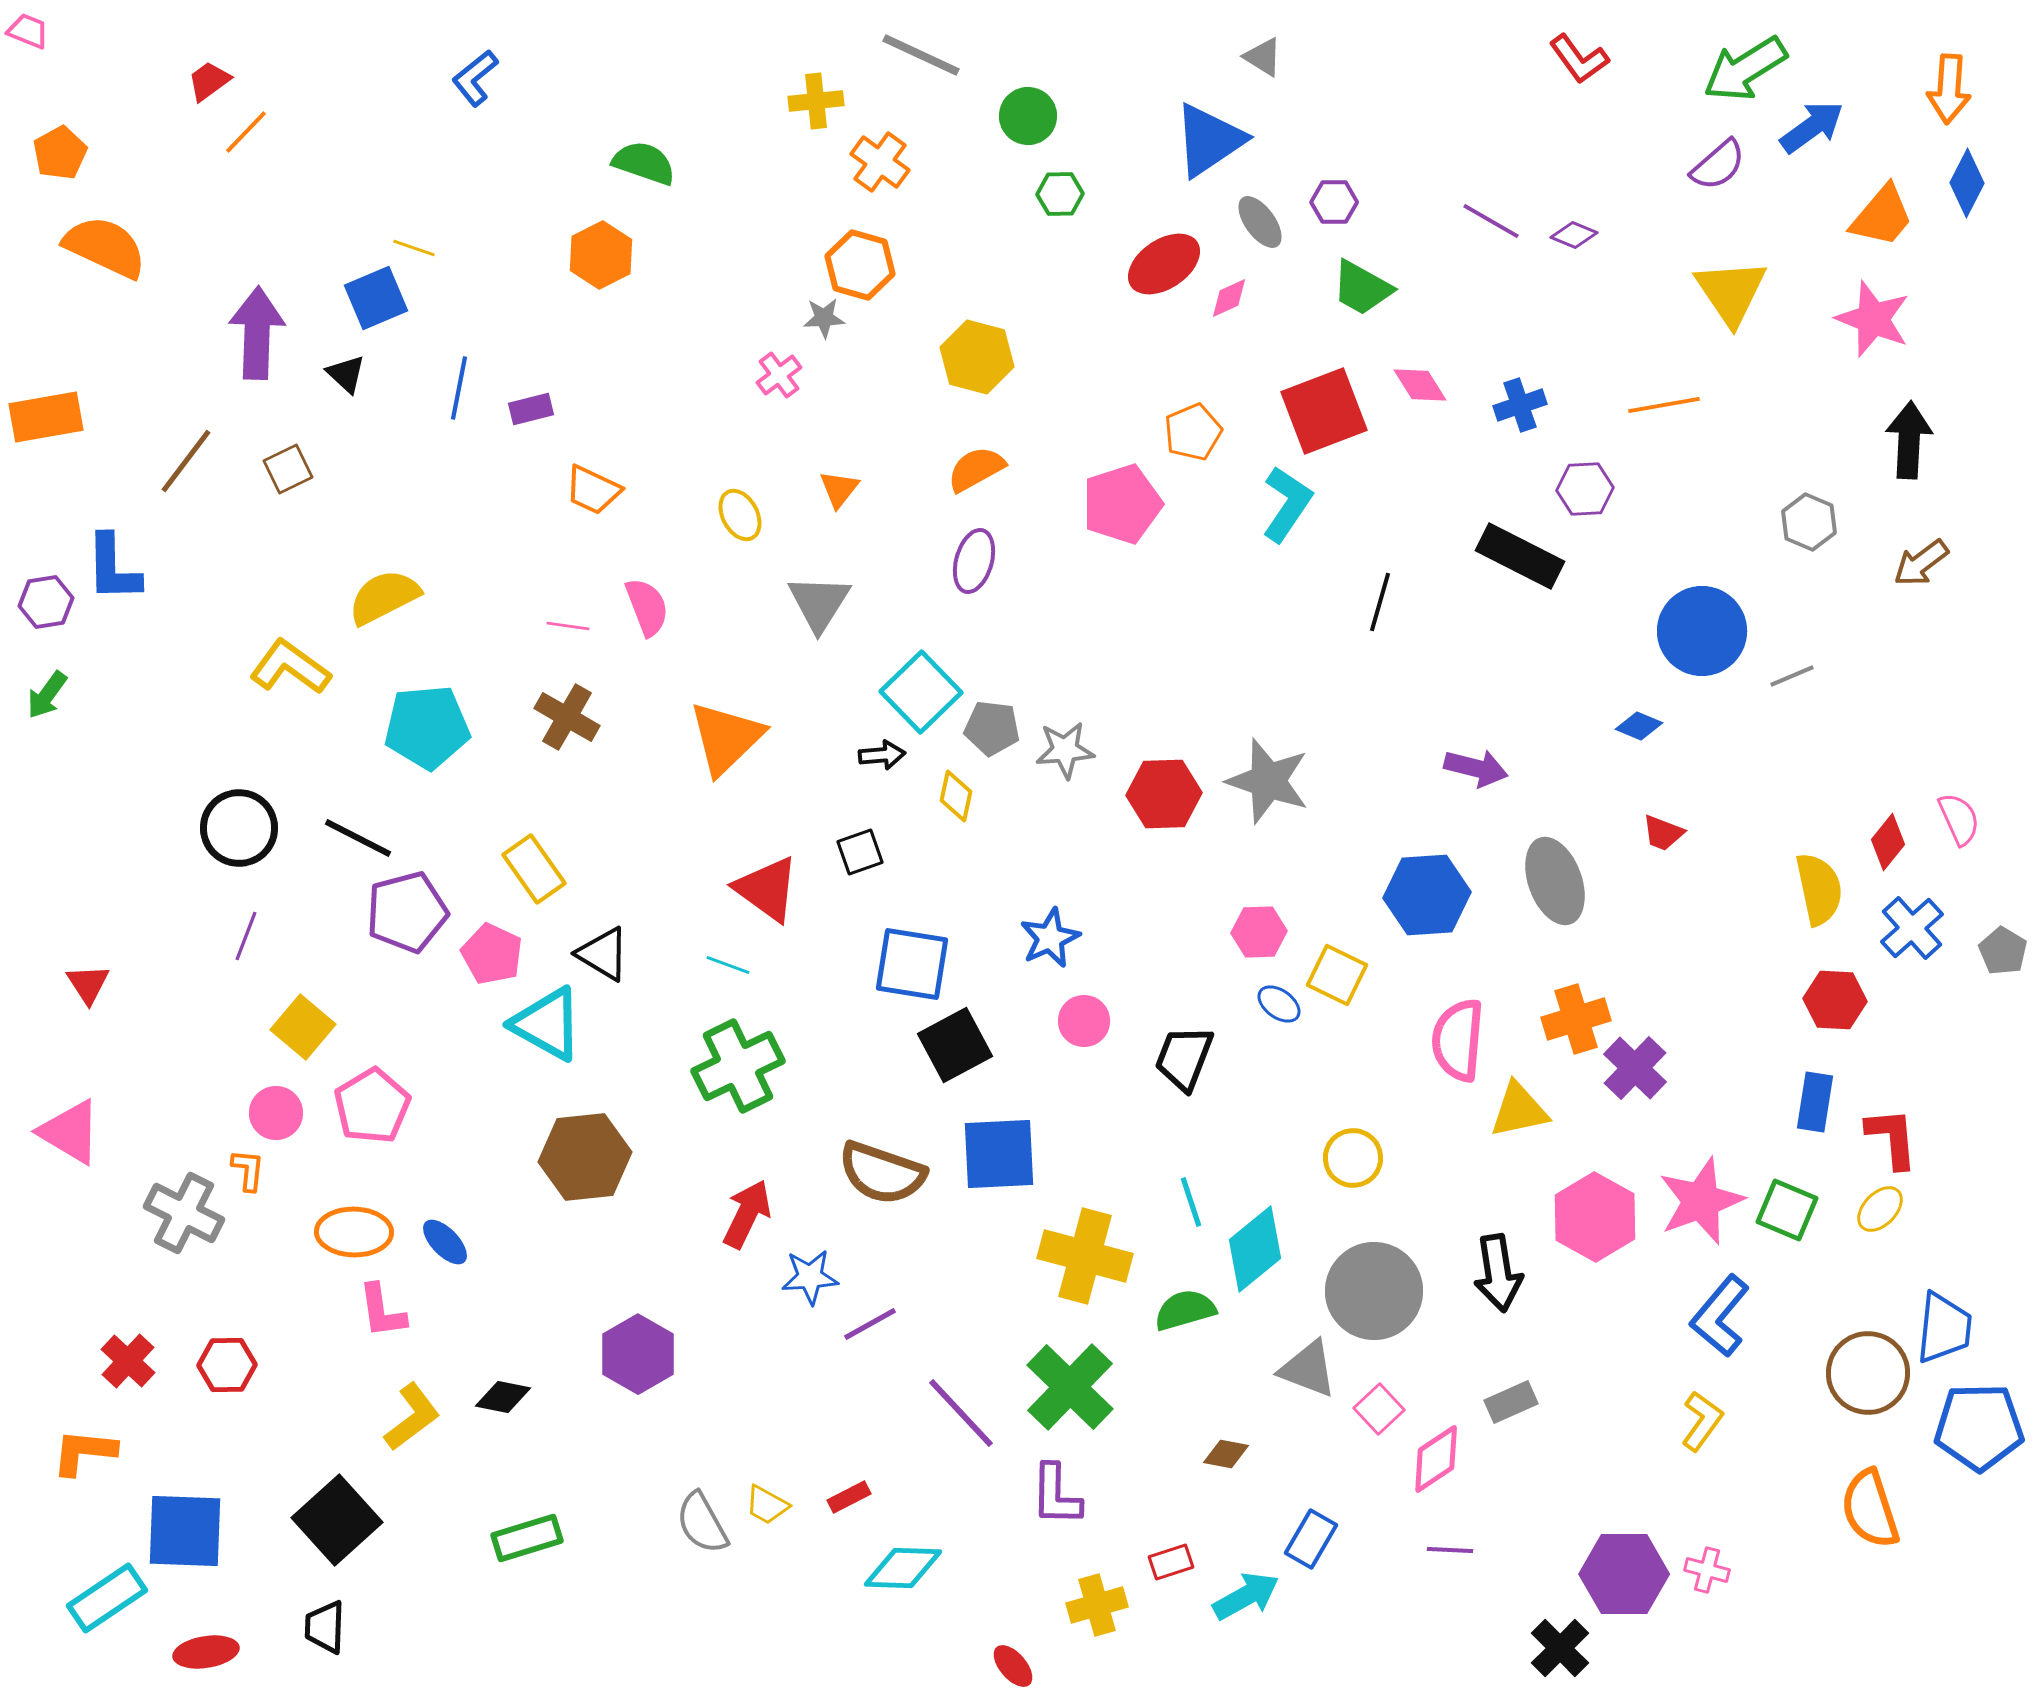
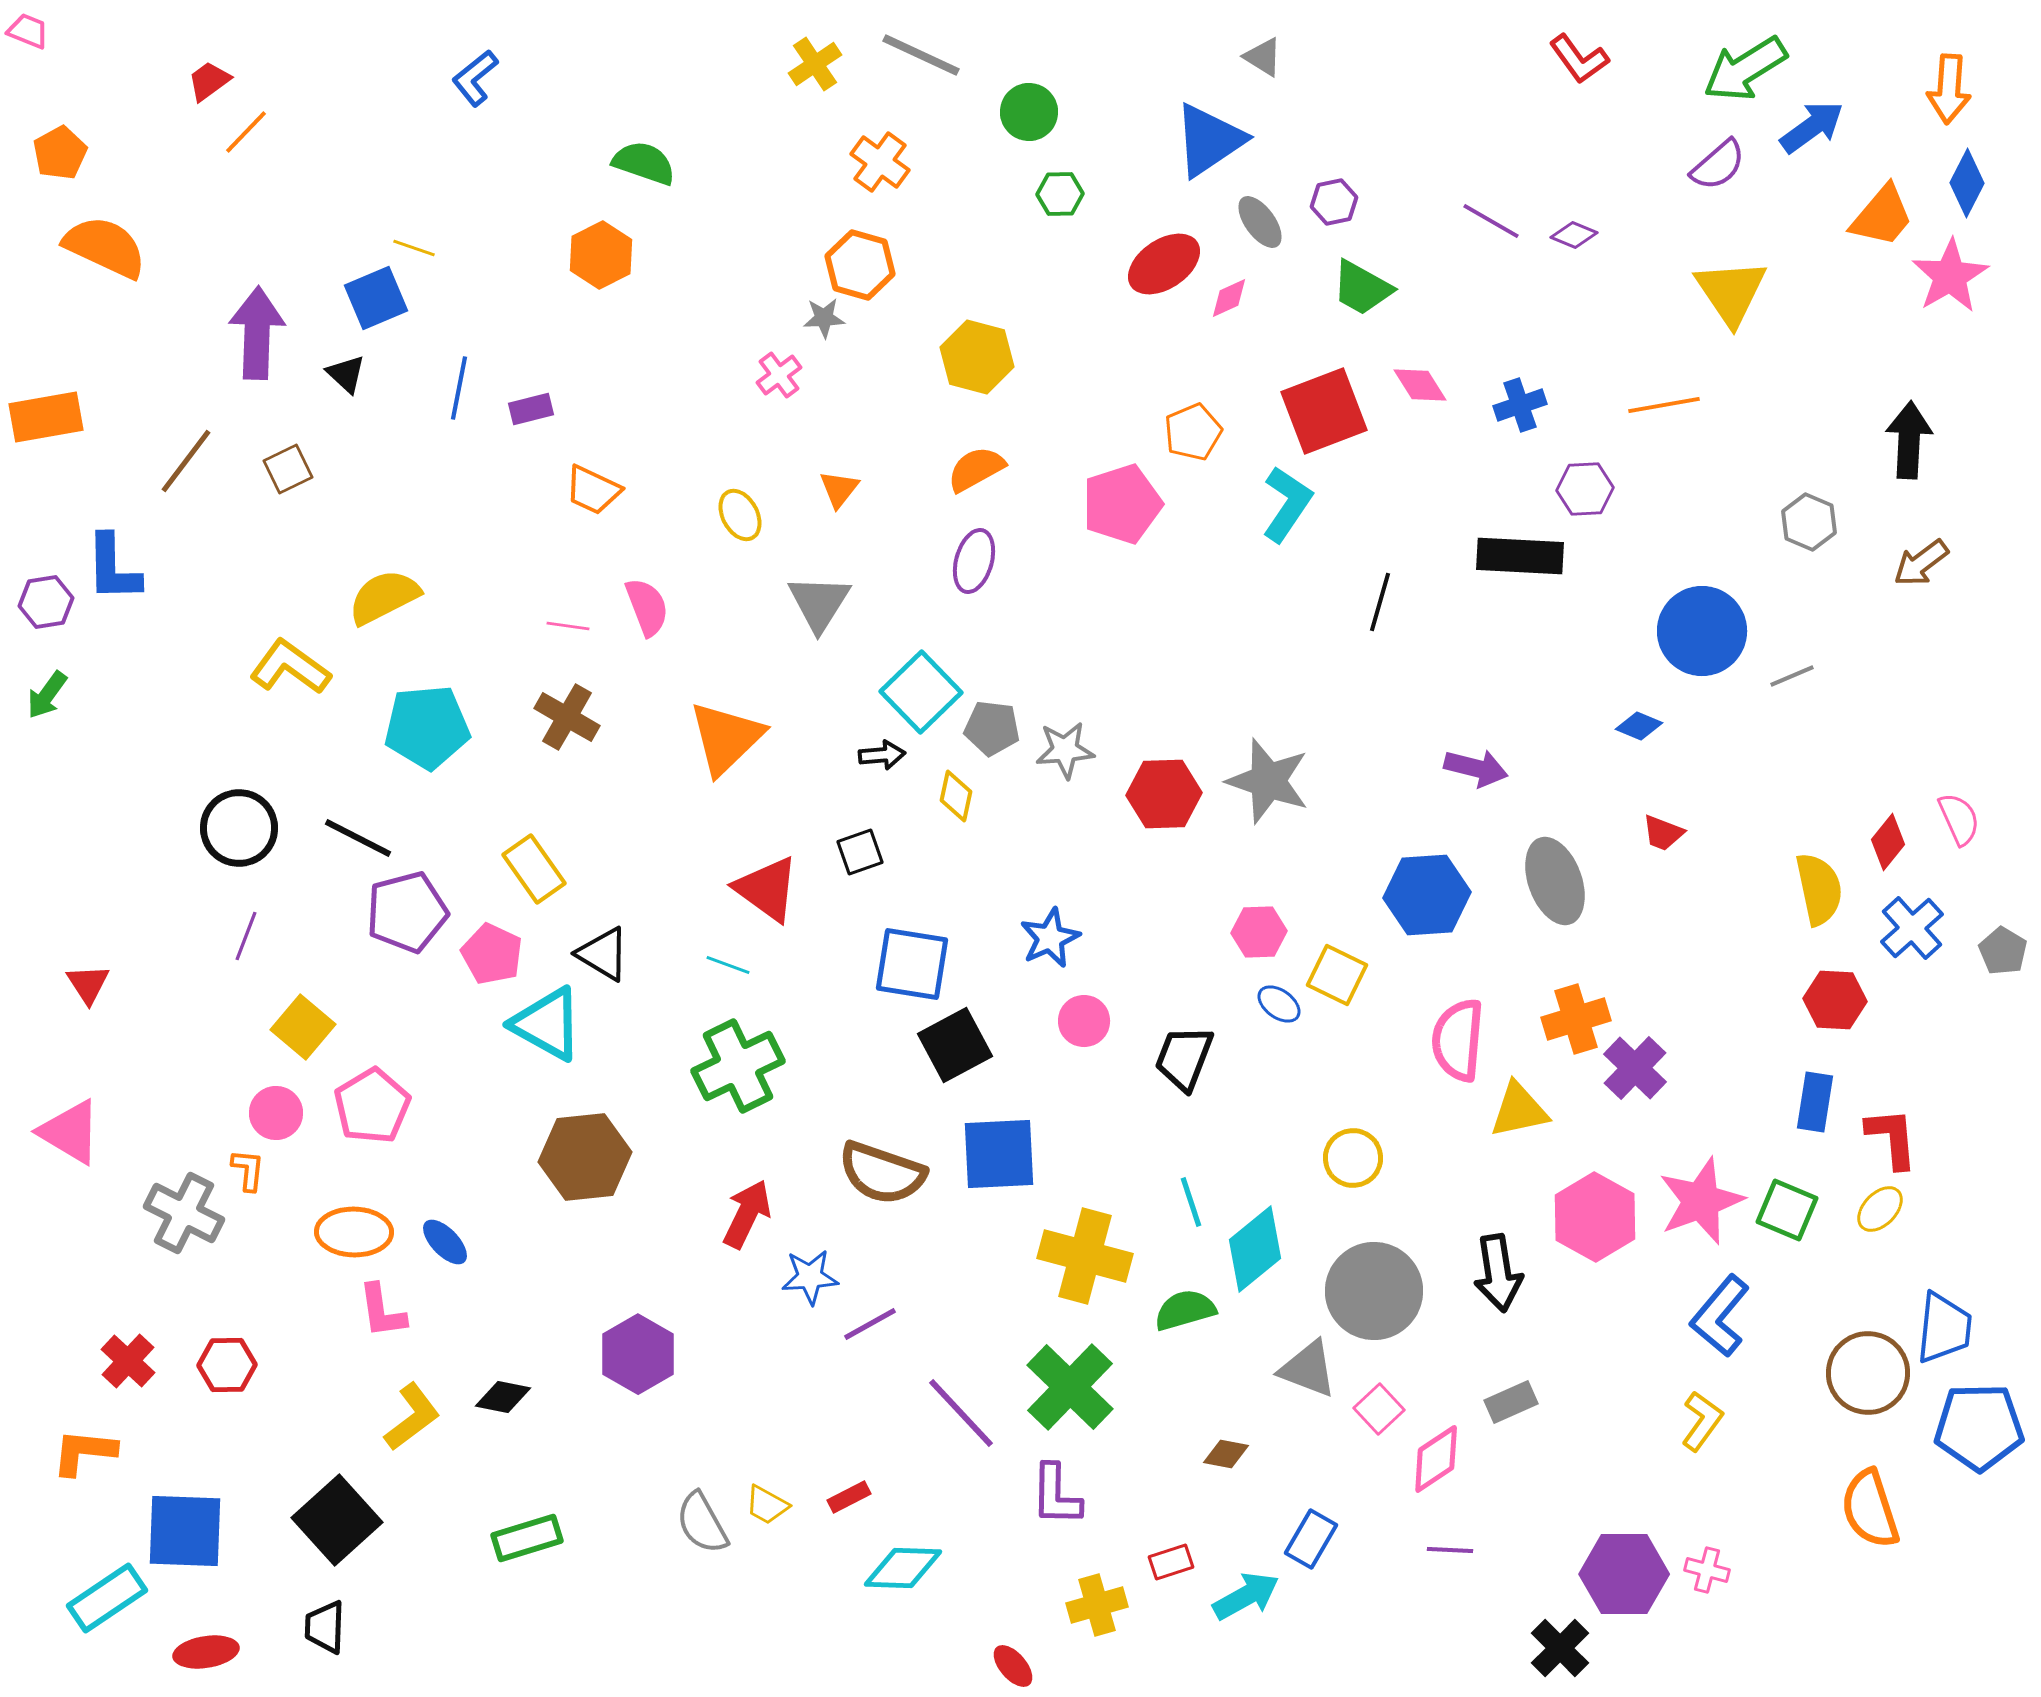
yellow cross at (816, 101): moved 1 px left, 37 px up; rotated 28 degrees counterclockwise
green circle at (1028, 116): moved 1 px right, 4 px up
purple hexagon at (1334, 202): rotated 12 degrees counterclockwise
pink star at (1873, 319): moved 77 px right, 43 px up; rotated 20 degrees clockwise
black rectangle at (1520, 556): rotated 24 degrees counterclockwise
